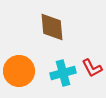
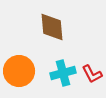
red L-shape: moved 6 px down
